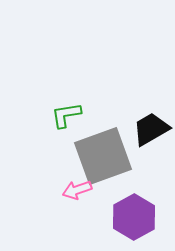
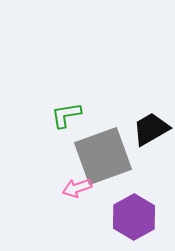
pink arrow: moved 2 px up
